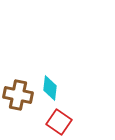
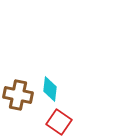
cyan diamond: moved 1 px down
